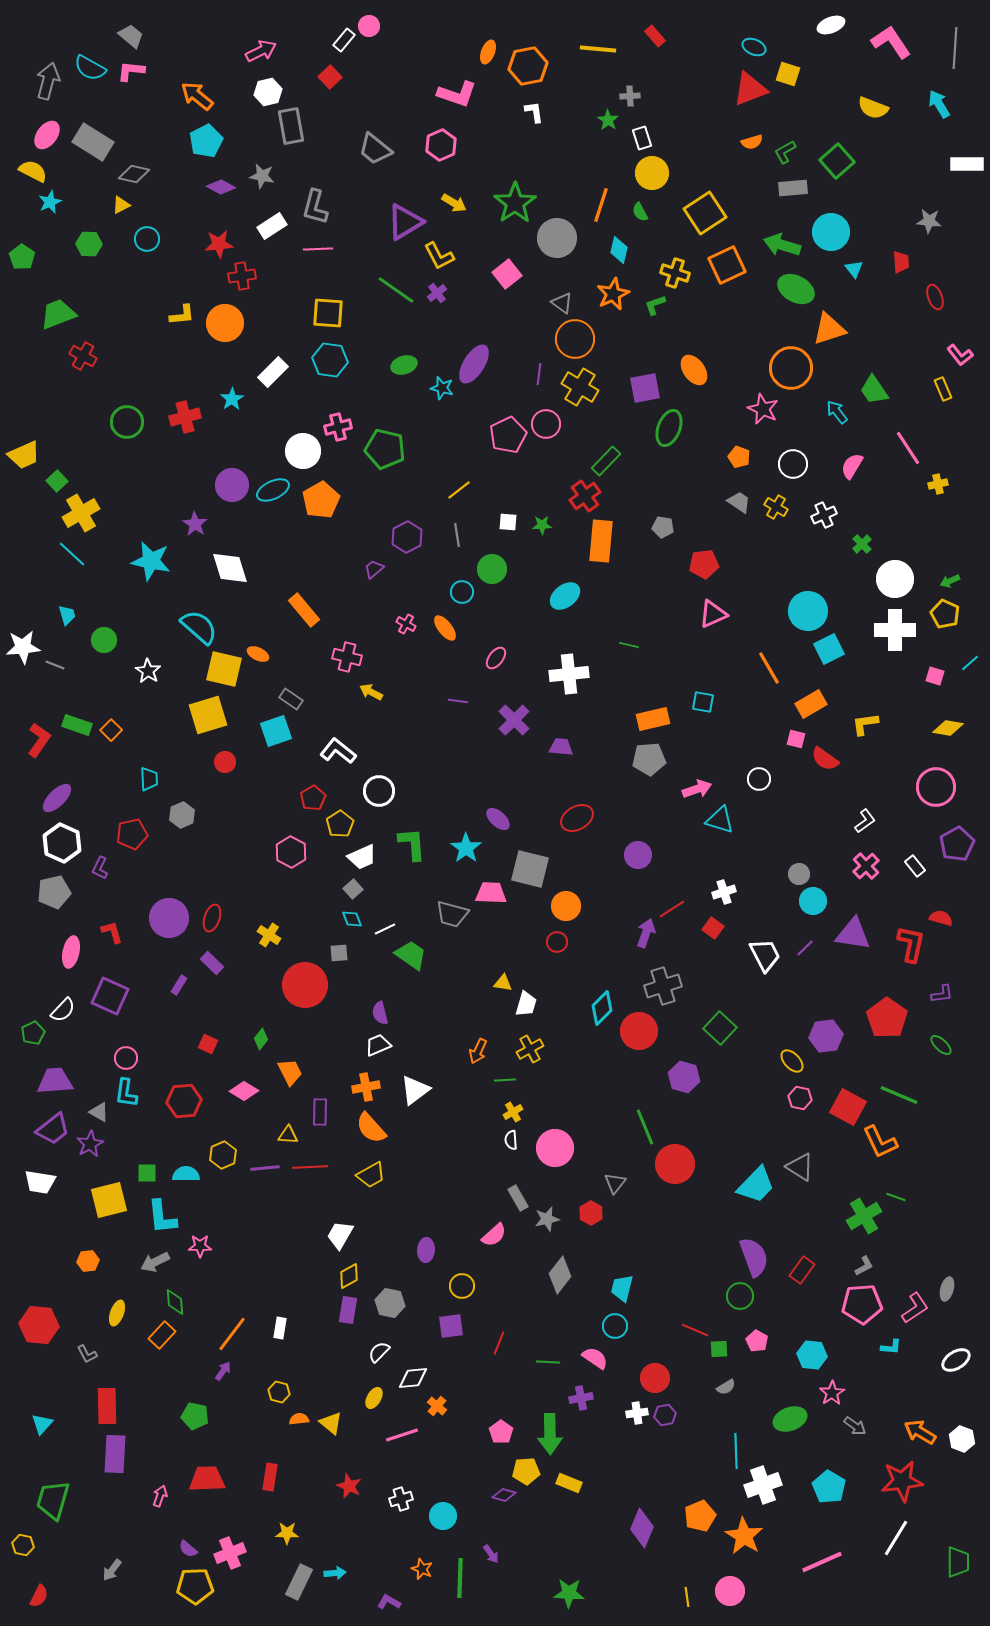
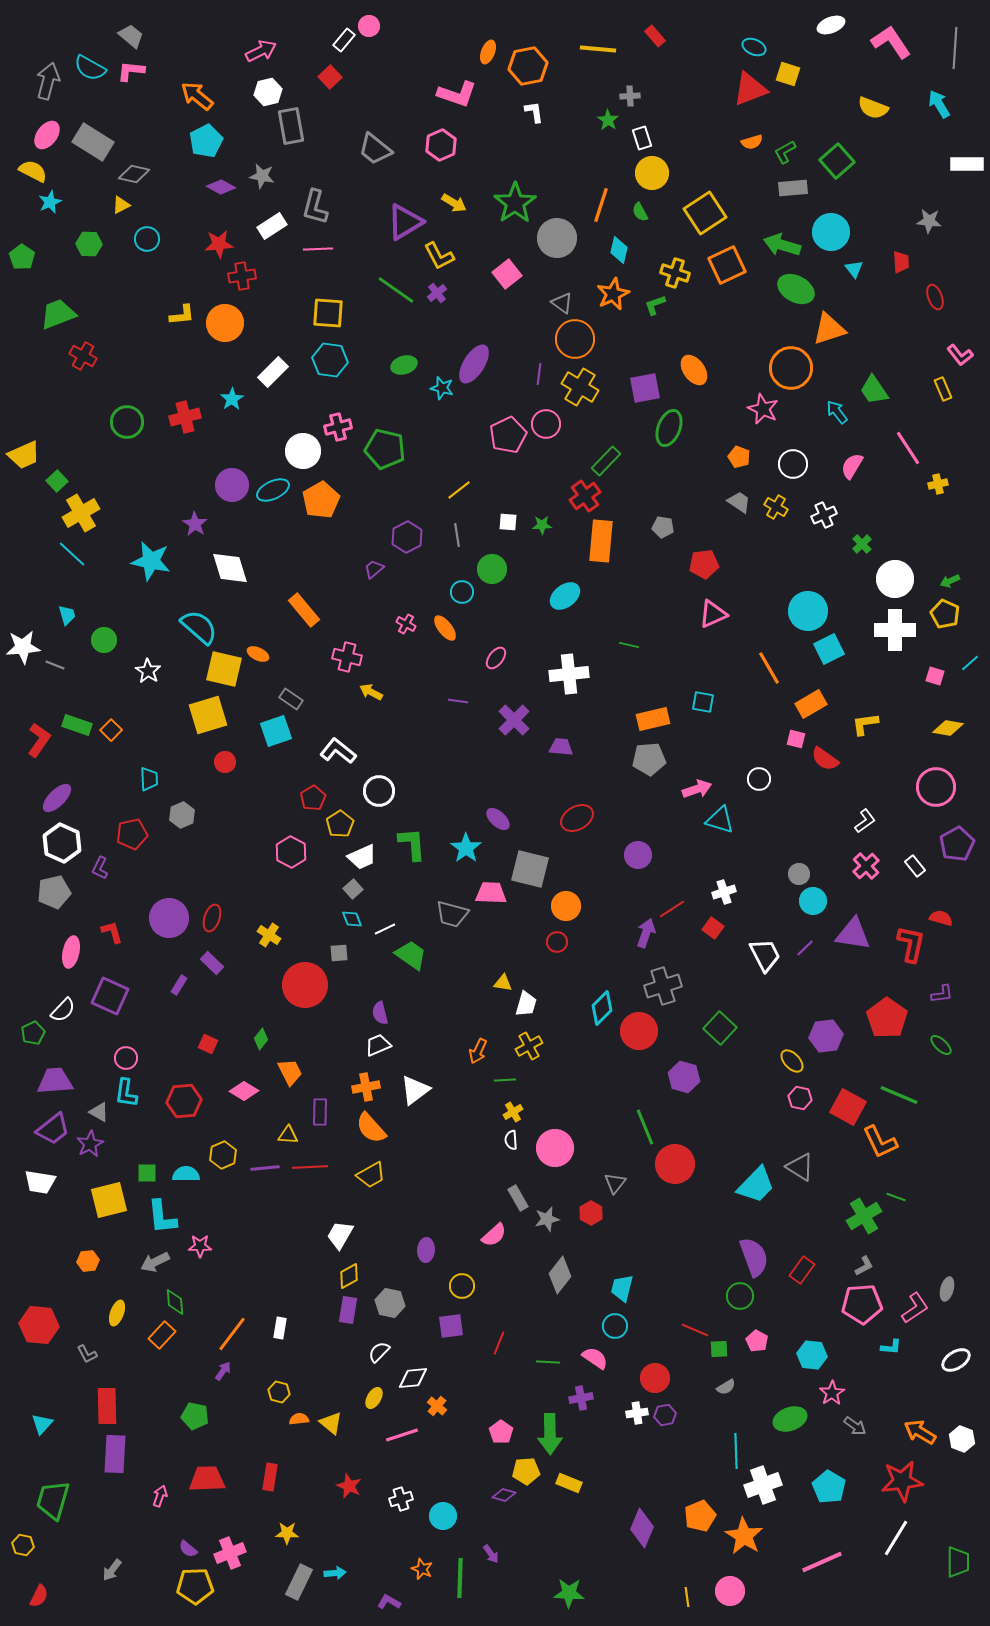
yellow cross at (530, 1049): moved 1 px left, 3 px up
